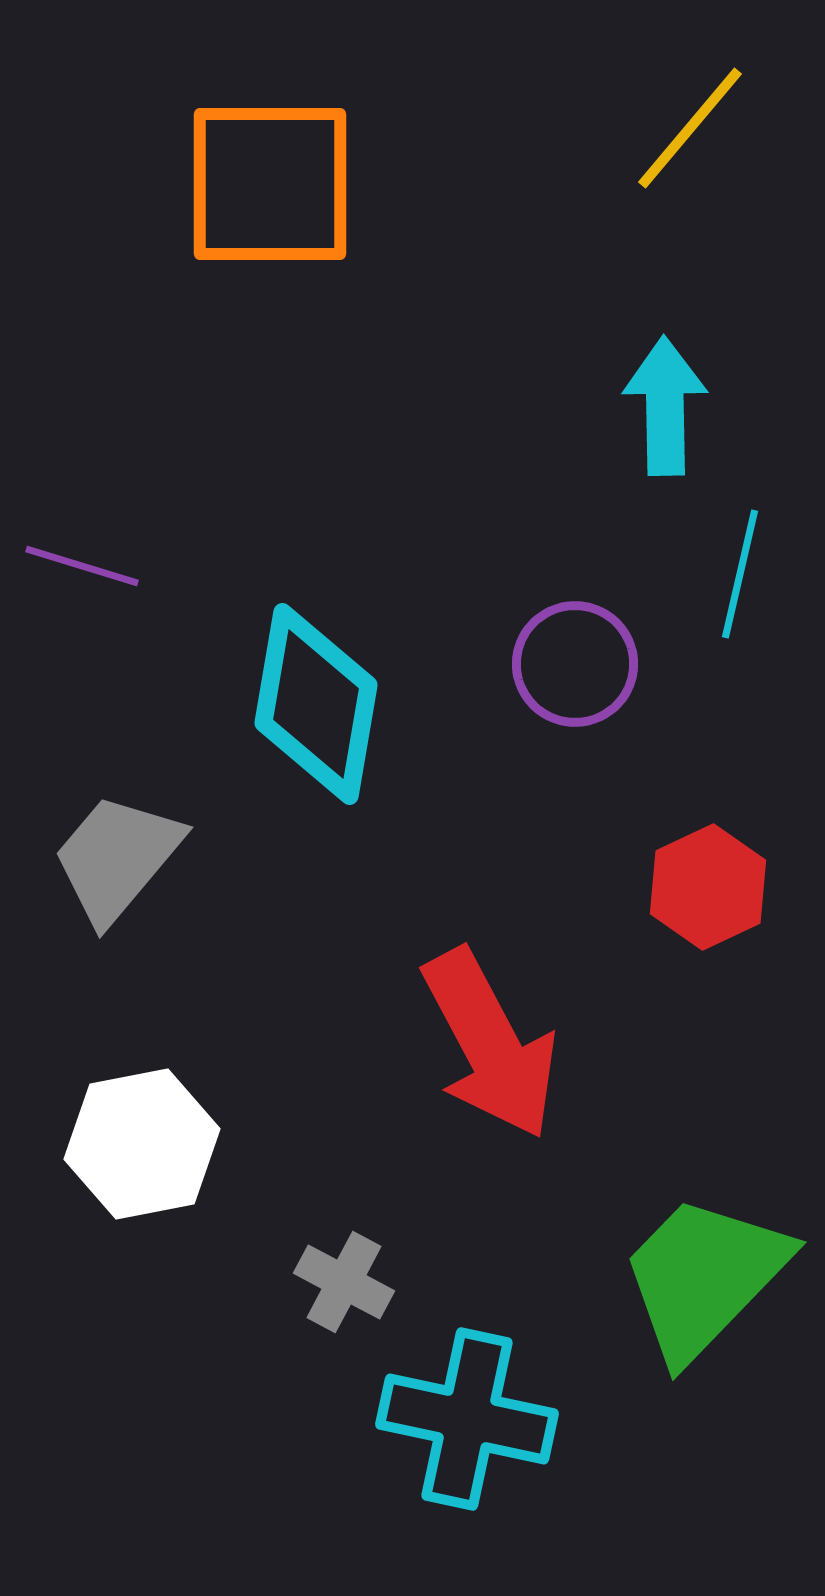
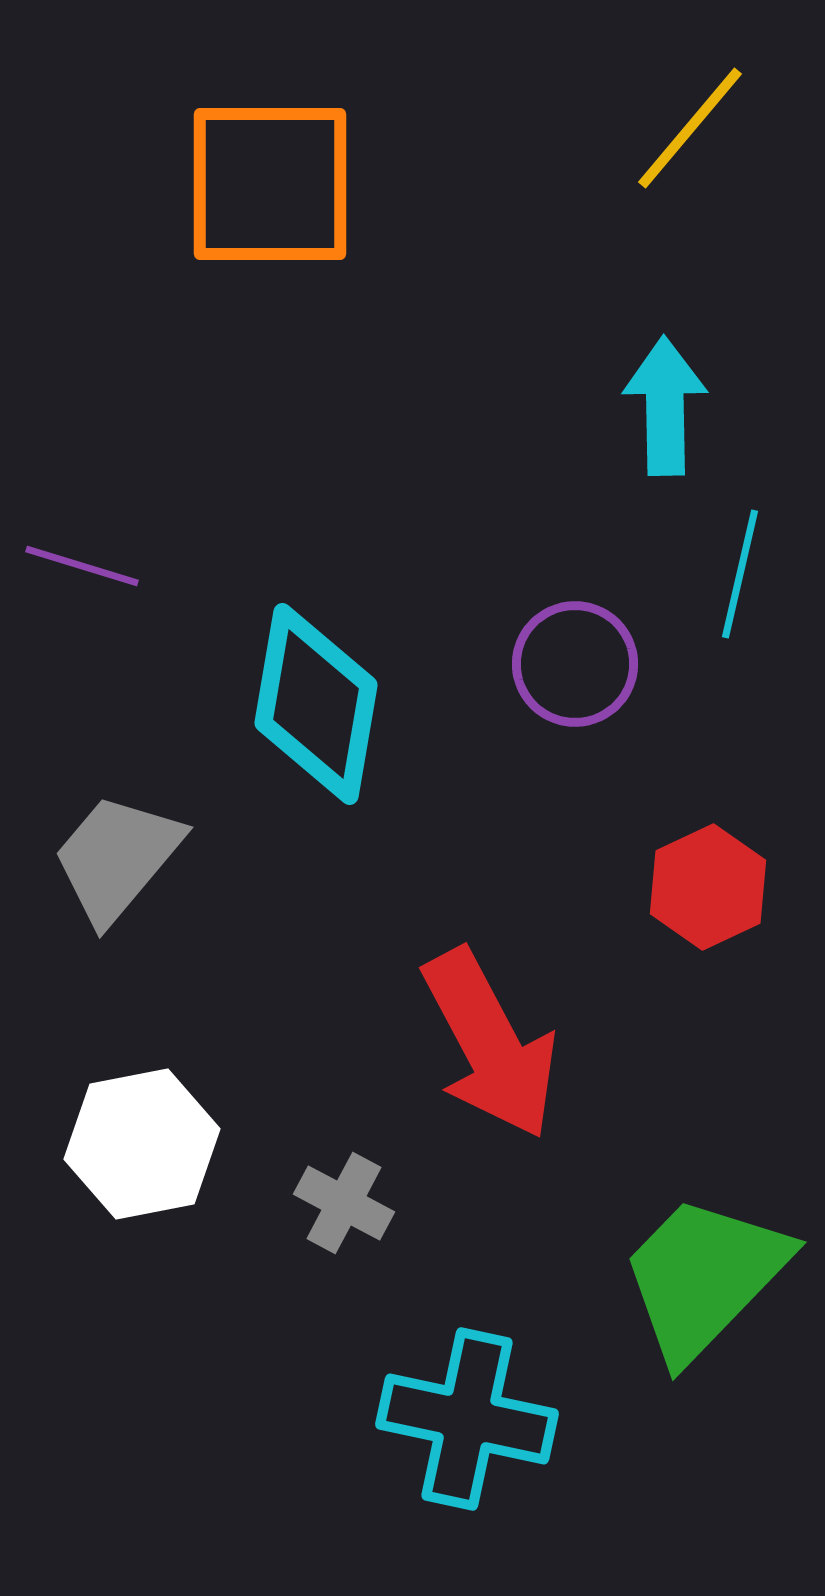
gray cross: moved 79 px up
